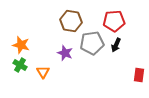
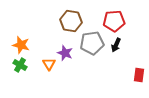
orange triangle: moved 6 px right, 8 px up
